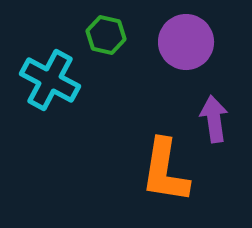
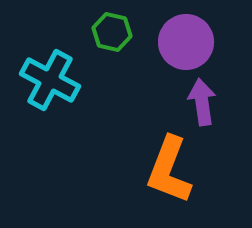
green hexagon: moved 6 px right, 3 px up
purple arrow: moved 12 px left, 17 px up
orange L-shape: moved 4 px right, 1 px up; rotated 12 degrees clockwise
